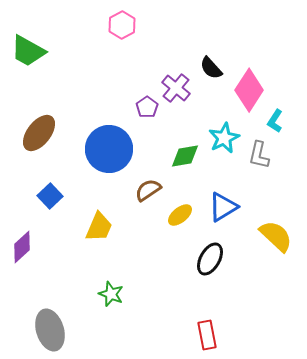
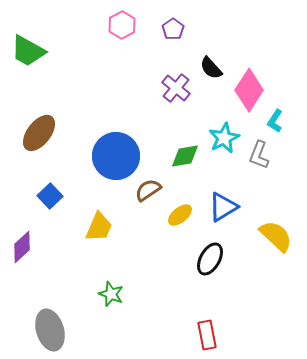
purple pentagon: moved 26 px right, 78 px up
blue circle: moved 7 px right, 7 px down
gray L-shape: rotated 8 degrees clockwise
